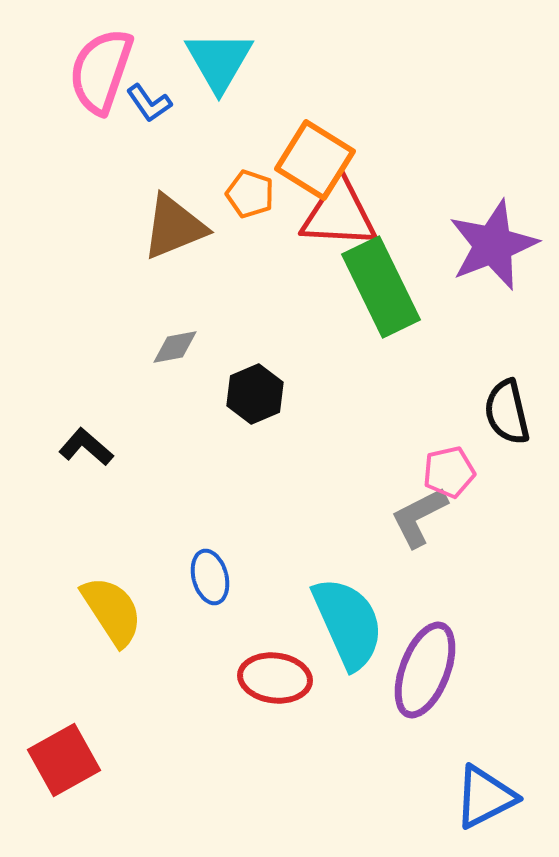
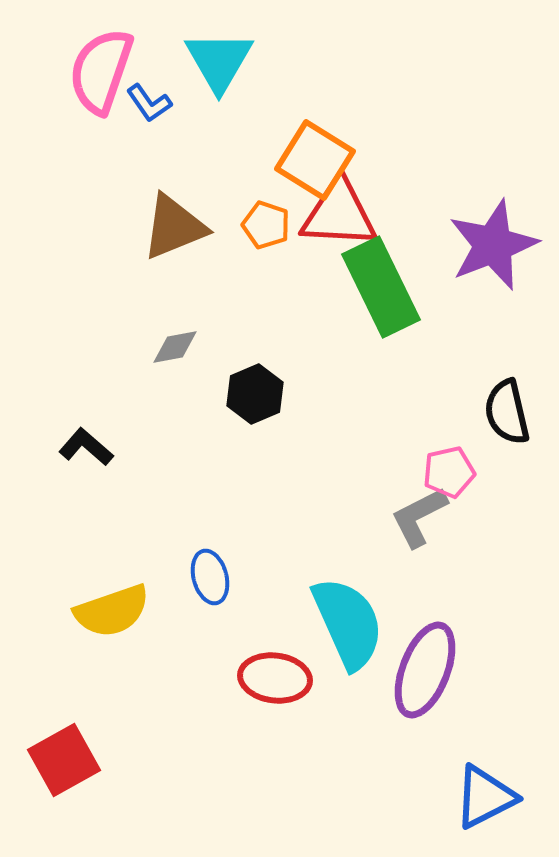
orange pentagon: moved 16 px right, 31 px down
yellow semicircle: rotated 104 degrees clockwise
